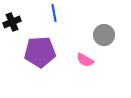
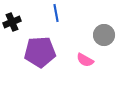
blue line: moved 2 px right
